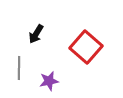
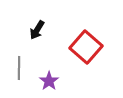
black arrow: moved 1 px right, 4 px up
purple star: rotated 24 degrees counterclockwise
